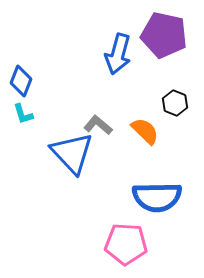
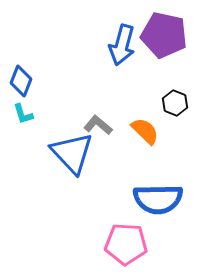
blue arrow: moved 4 px right, 9 px up
blue semicircle: moved 1 px right, 2 px down
